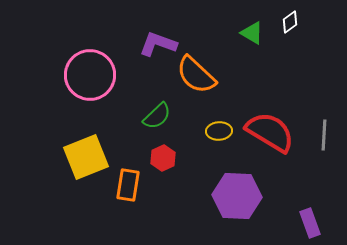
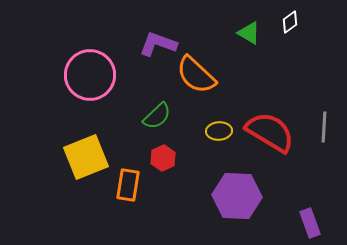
green triangle: moved 3 px left
gray line: moved 8 px up
